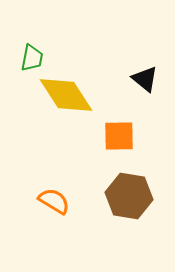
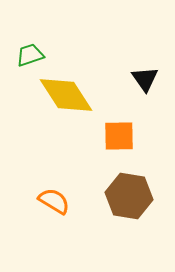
green trapezoid: moved 2 px left, 3 px up; rotated 120 degrees counterclockwise
black triangle: rotated 16 degrees clockwise
